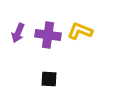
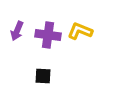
purple arrow: moved 1 px left, 2 px up
black square: moved 6 px left, 3 px up
